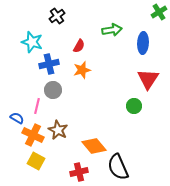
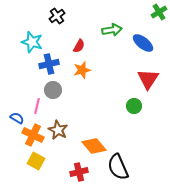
blue ellipse: rotated 55 degrees counterclockwise
